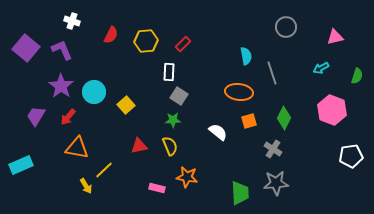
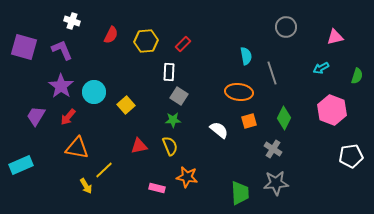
purple square: moved 2 px left, 1 px up; rotated 24 degrees counterclockwise
white semicircle: moved 1 px right, 2 px up
